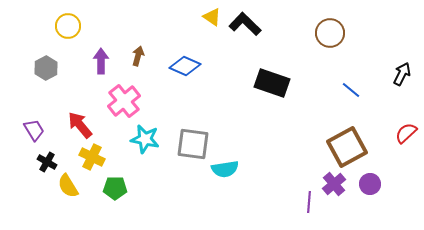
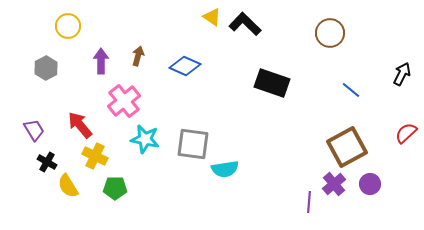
yellow cross: moved 3 px right, 1 px up
